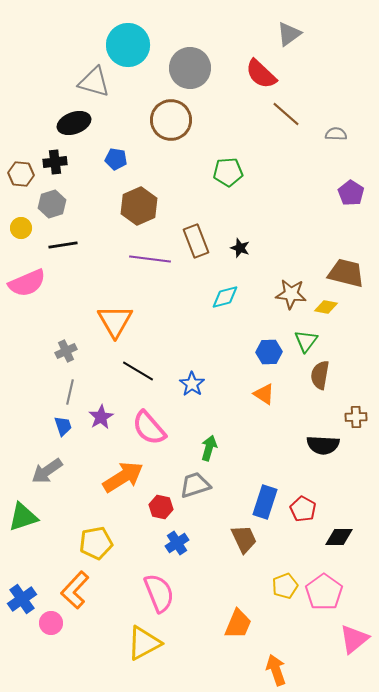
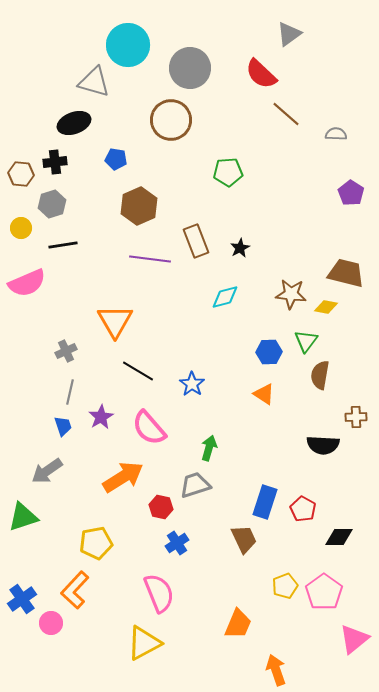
black star at (240, 248): rotated 24 degrees clockwise
